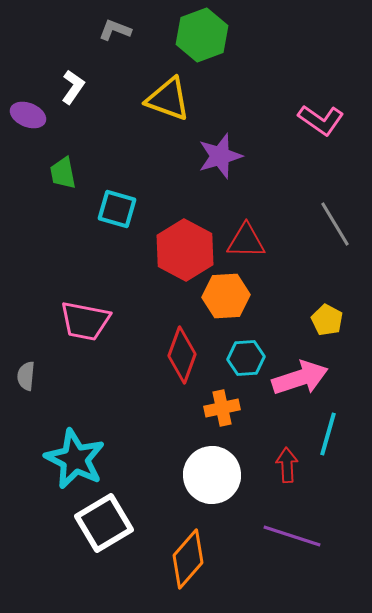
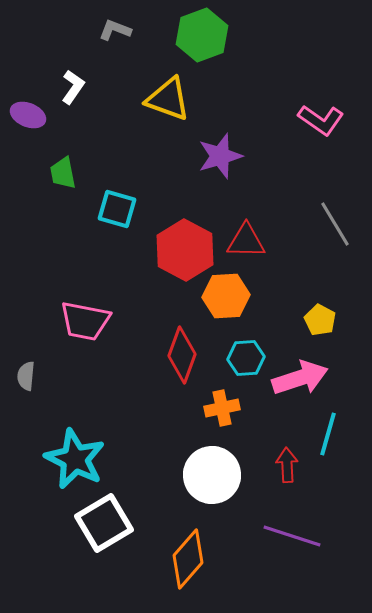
yellow pentagon: moved 7 px left
